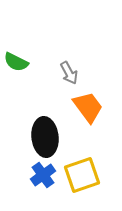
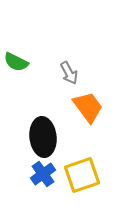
black ellipse: moved 2 px left
blue cross: moved 1 px up
